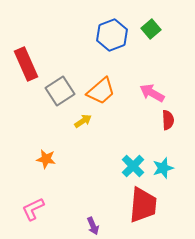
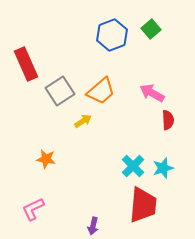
purple arrow: rotated 36 degrees clockwise
